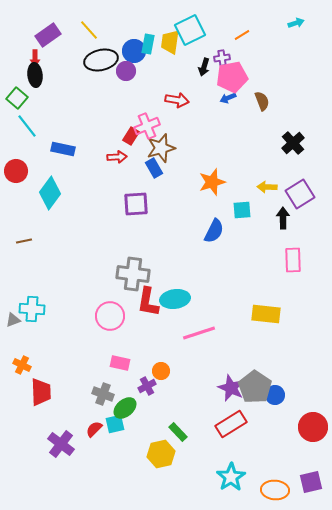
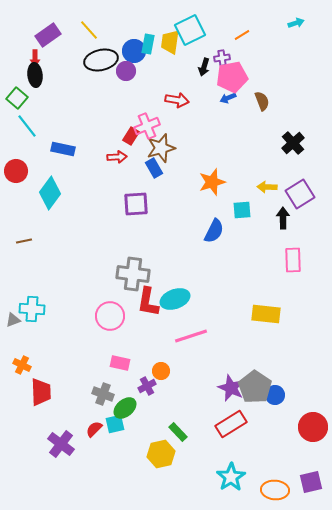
cyan ellipse at (175, 299): rotated 12 degrees counterclockwise
pink line at (199, 333): moved 8 px left, 3 px down
